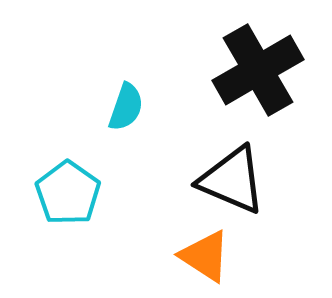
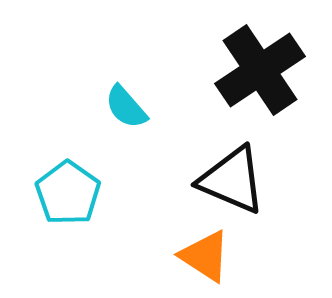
black cross: moved 2 px right; rotated 4 degrees counterclockwise
cyan semicircle: rotated 120 degrees clockwise
